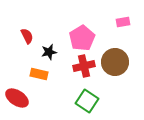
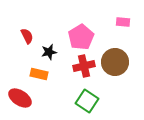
pink rectangle: rotated 16 degrees clockwise
pink pentagon: moved 1 px left, 1 px up
red ellipse: moved 3 px right
